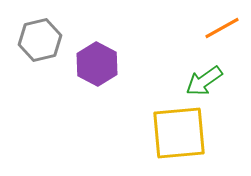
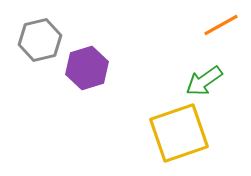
orange line: moved 1 px left, 3 px up
purple hexagon: moved 10 px left, 4 px down; rotated 15 degrees clockwise
yellow square: rotated 14 degrees counterclockwise
